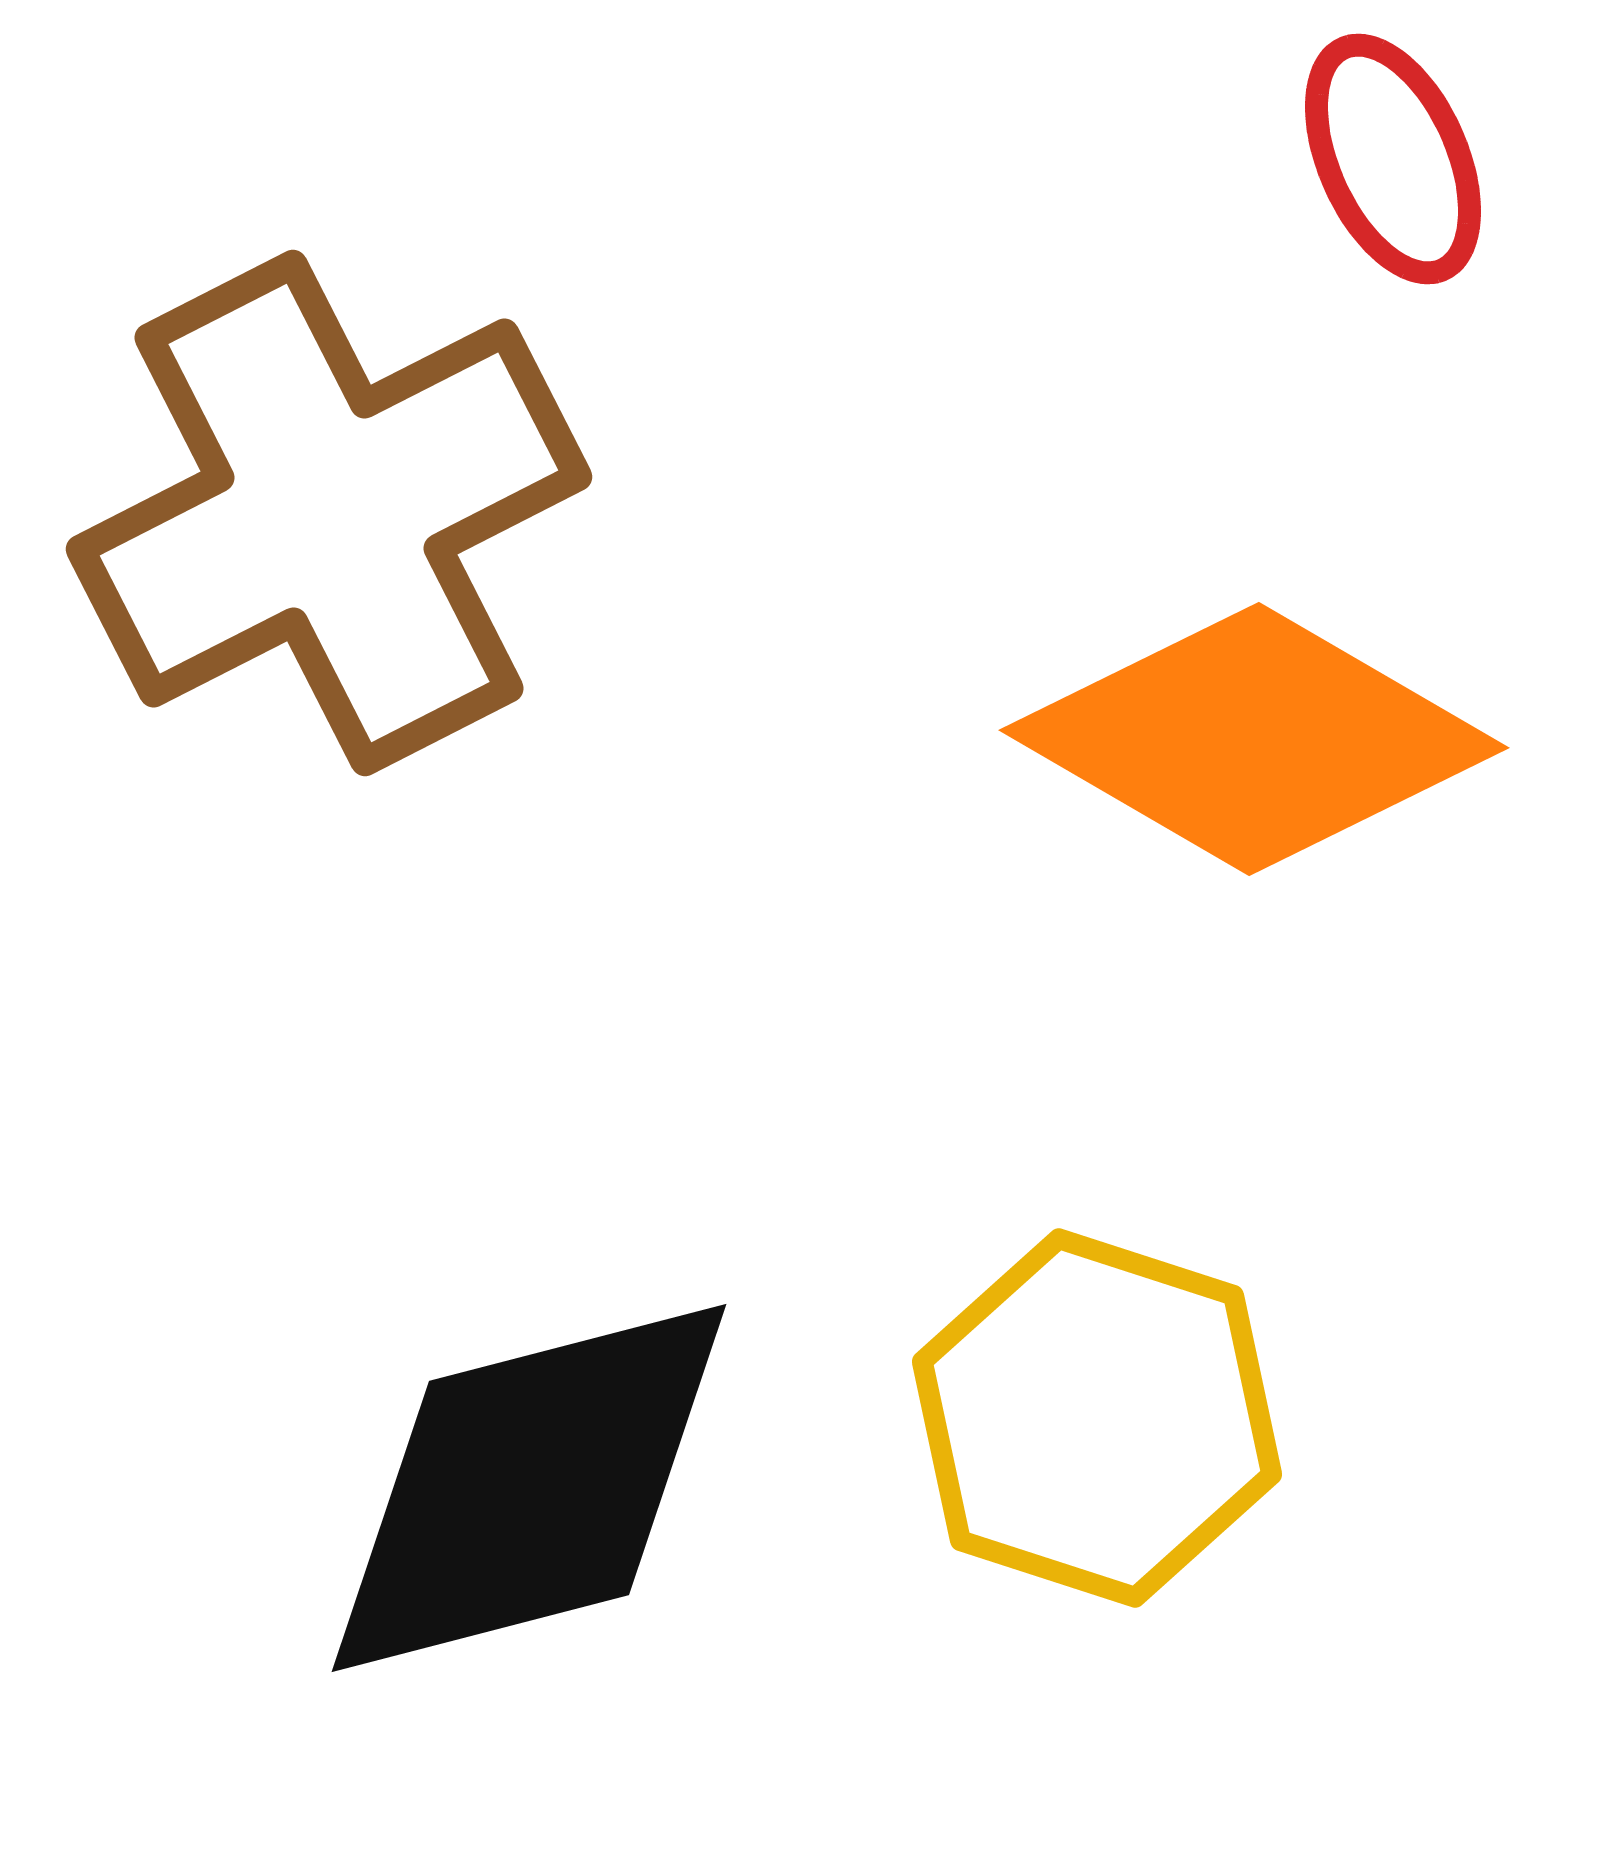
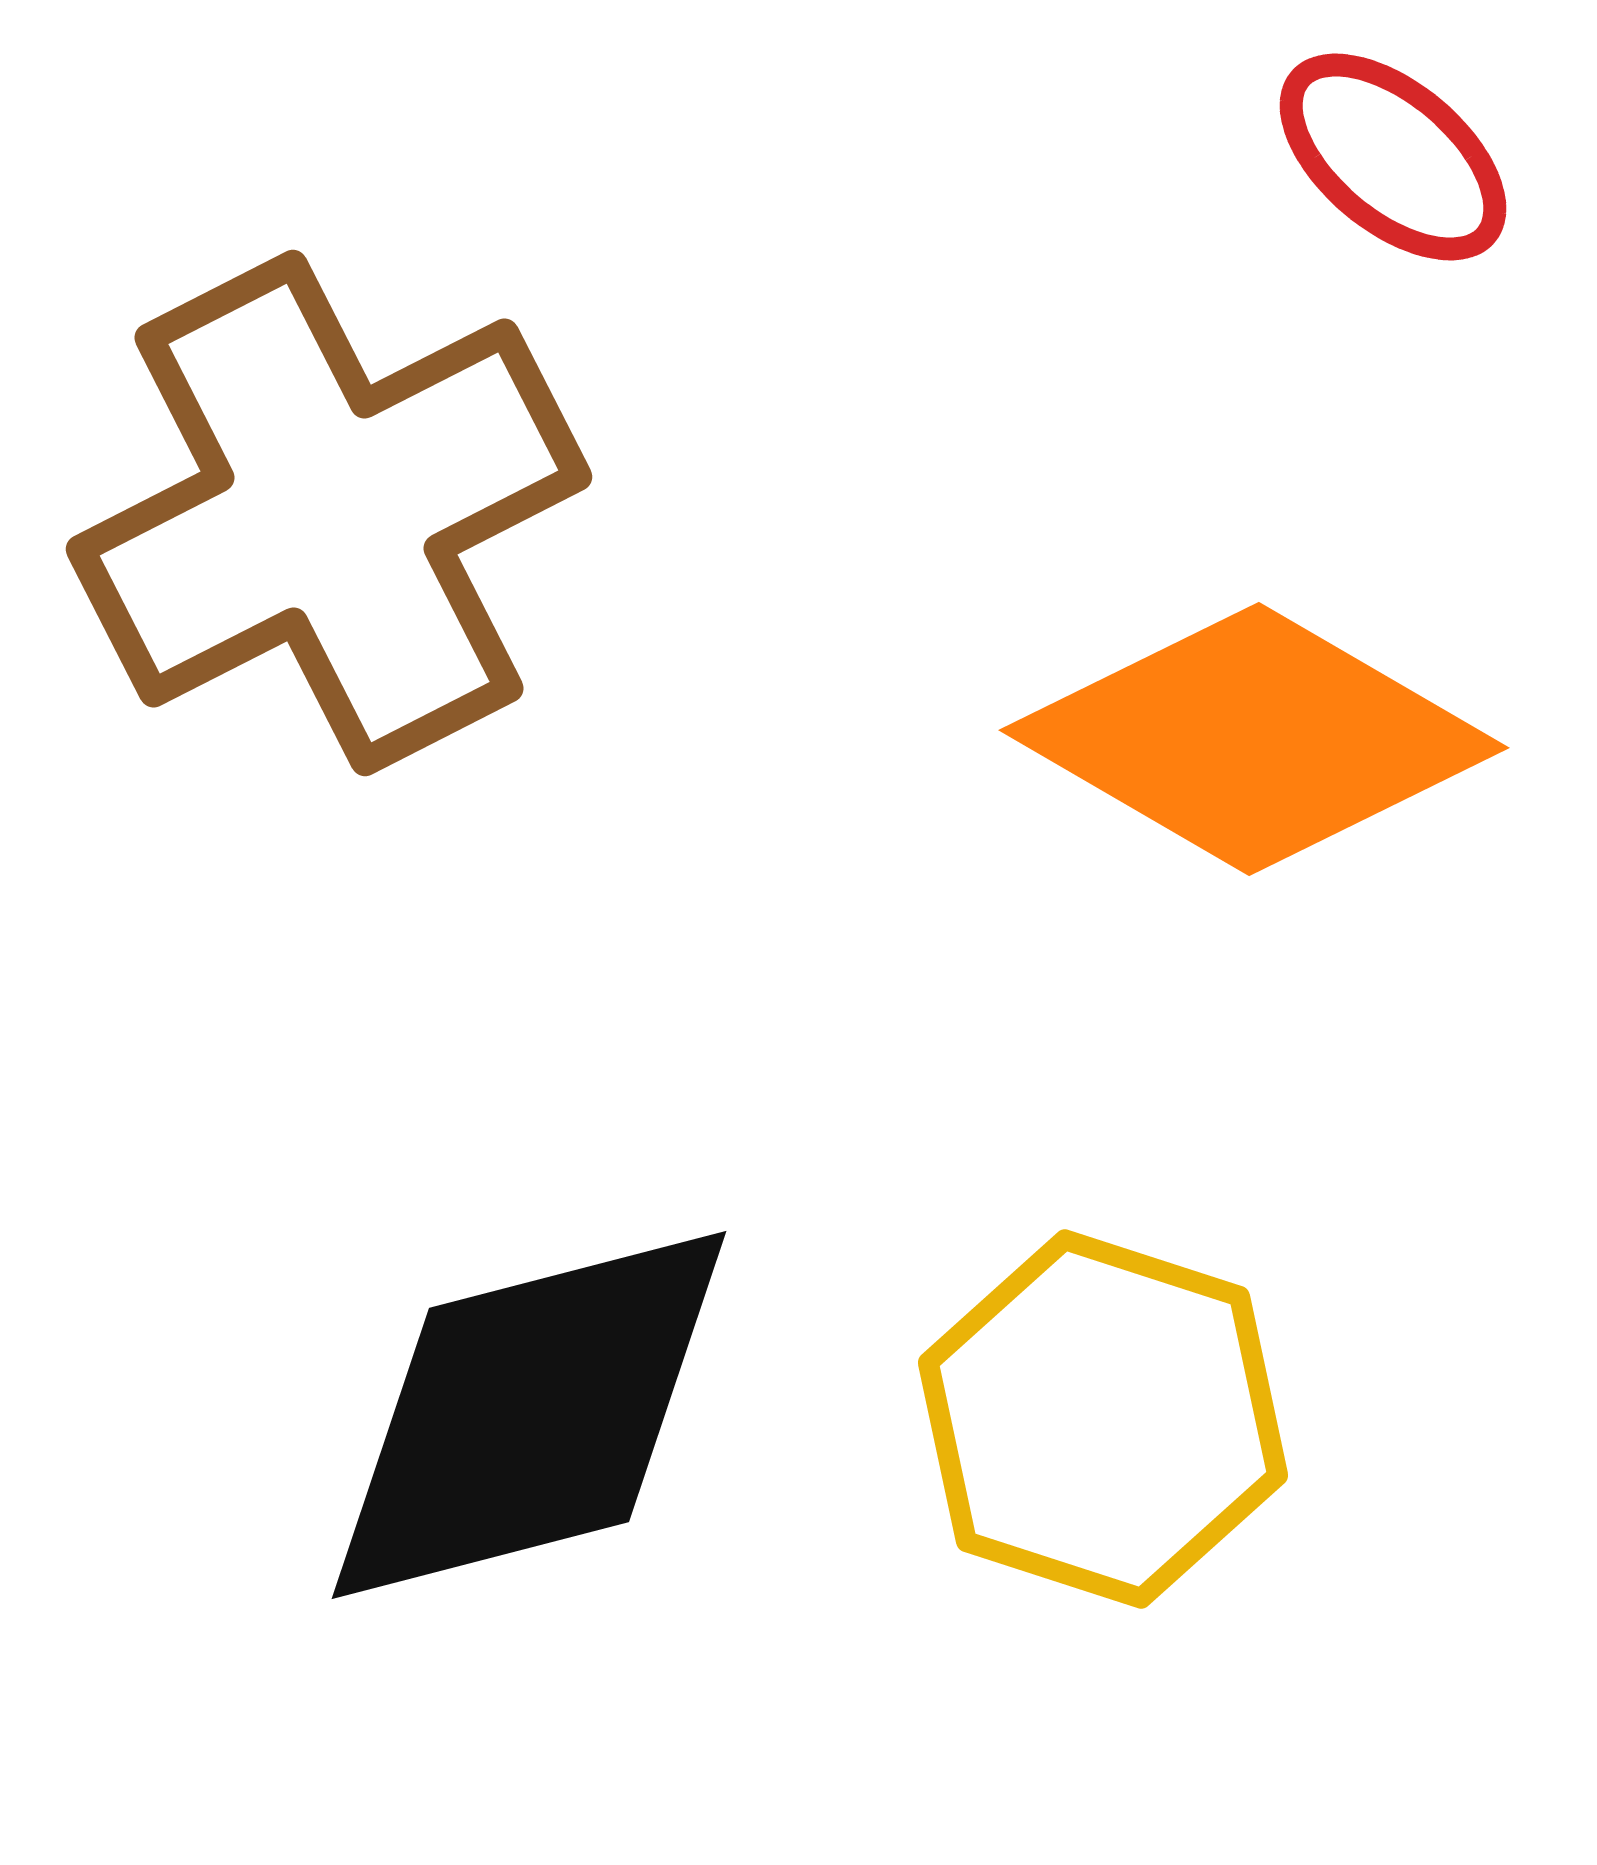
red ellipse: moved 2 px up; rotated 26 degrees counterclockwise
yellow hexagon: moved 6 px right, 1 px down
black diamond: moved 73 px up
